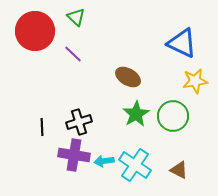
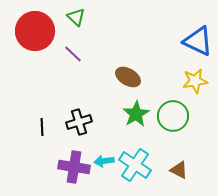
blue triangle: moved 16 px right, 2 px up
purple cross: moved 12 px down
